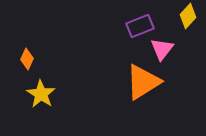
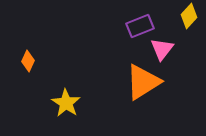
yellow diamond: moved 1 px right
orange diamond: moved 1 px right, 2 px down
yellow star: moved 25 px right, 9 px down
